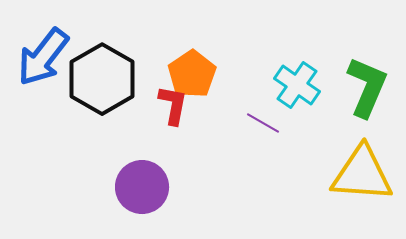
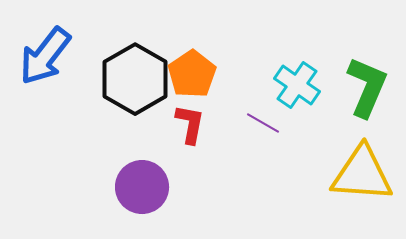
blue arrow: moved 2 px right, 1 px up
black hexagon: moved 33 px right
red L-shape: moved 17 px right, 19 px down
